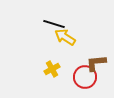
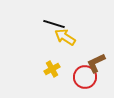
brown L-shape: rotated 20 degrees counterclockwise
